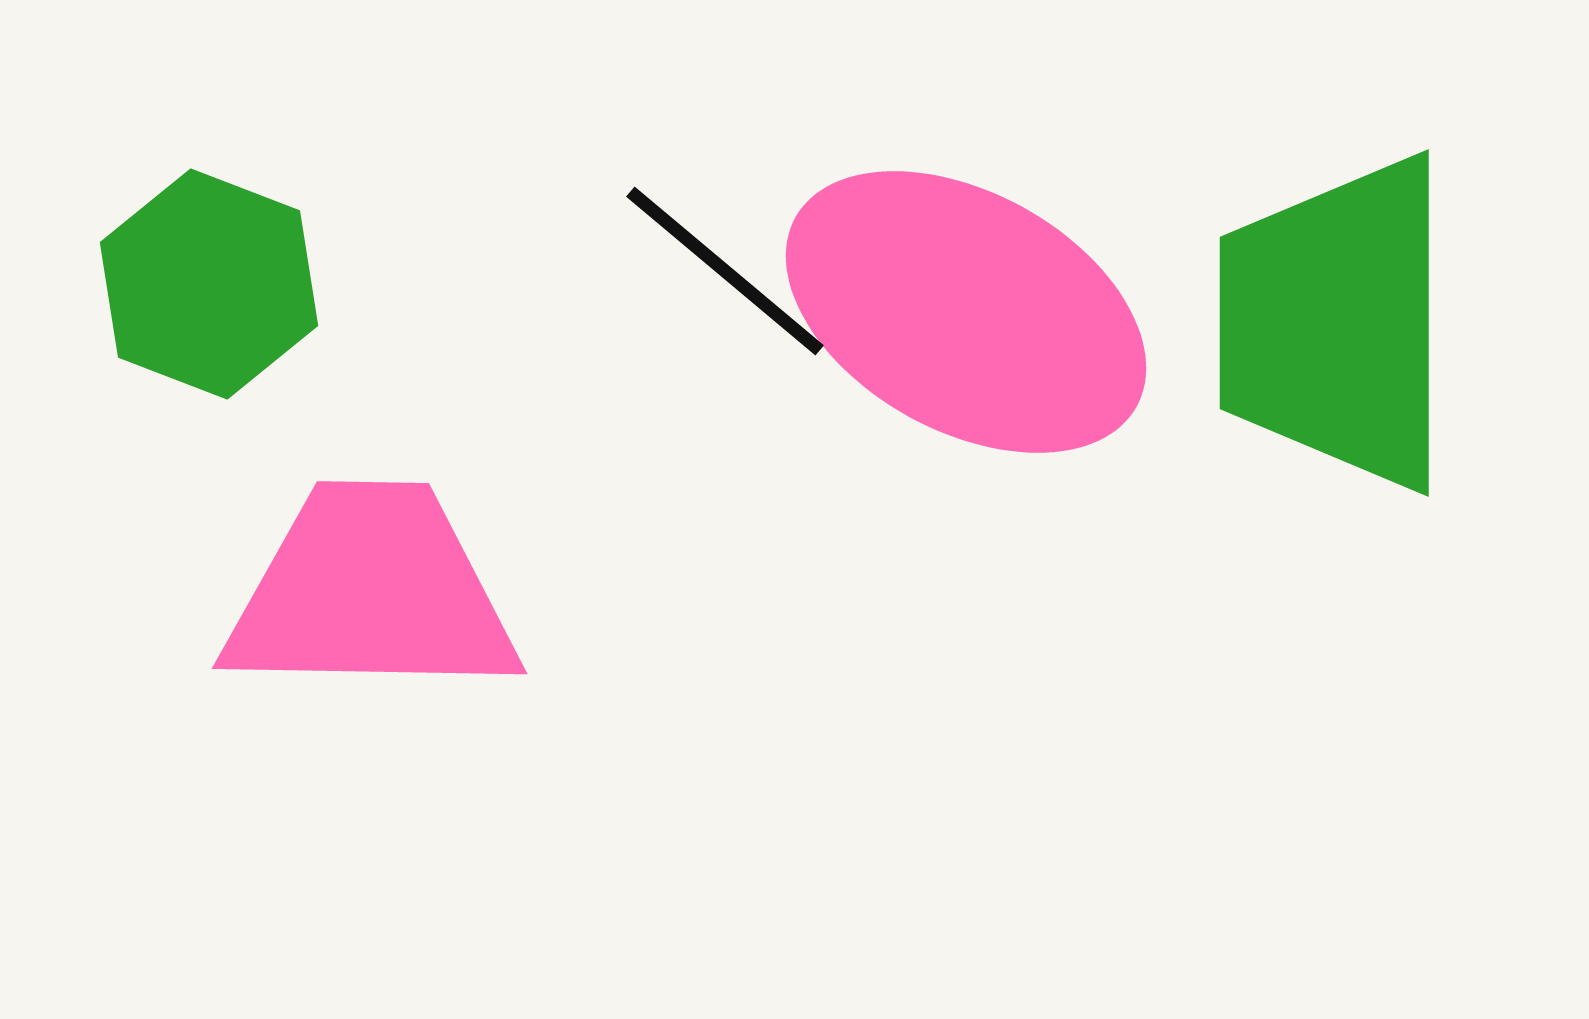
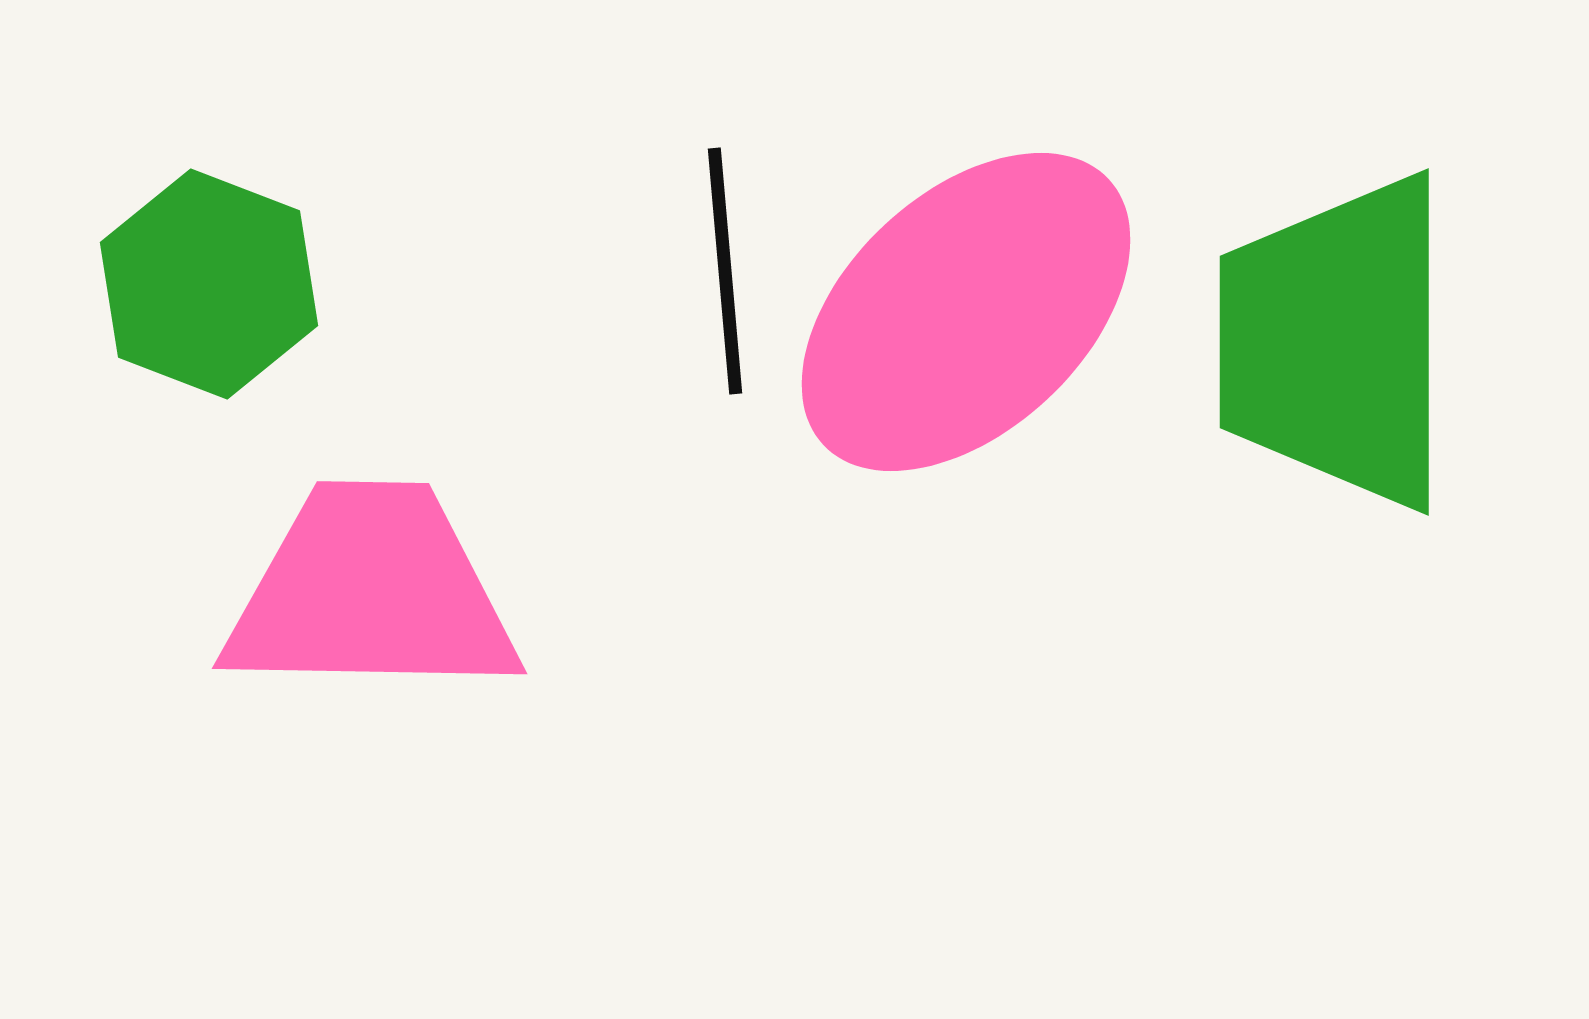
black line: rotated 45 degrees clockwise
pink ellipse: rotated 72 degrees counterclockwise
green trapezoid: moved 19 px down
